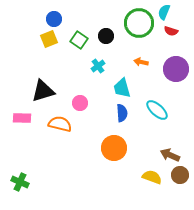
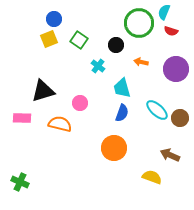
black circle: moved 10 px right, 9 px down
cyan cross: rotated 16 degrees counterclockwise
blue semicircle: rotated 24 degrees clockwise
brown circle: moved 57 px up
